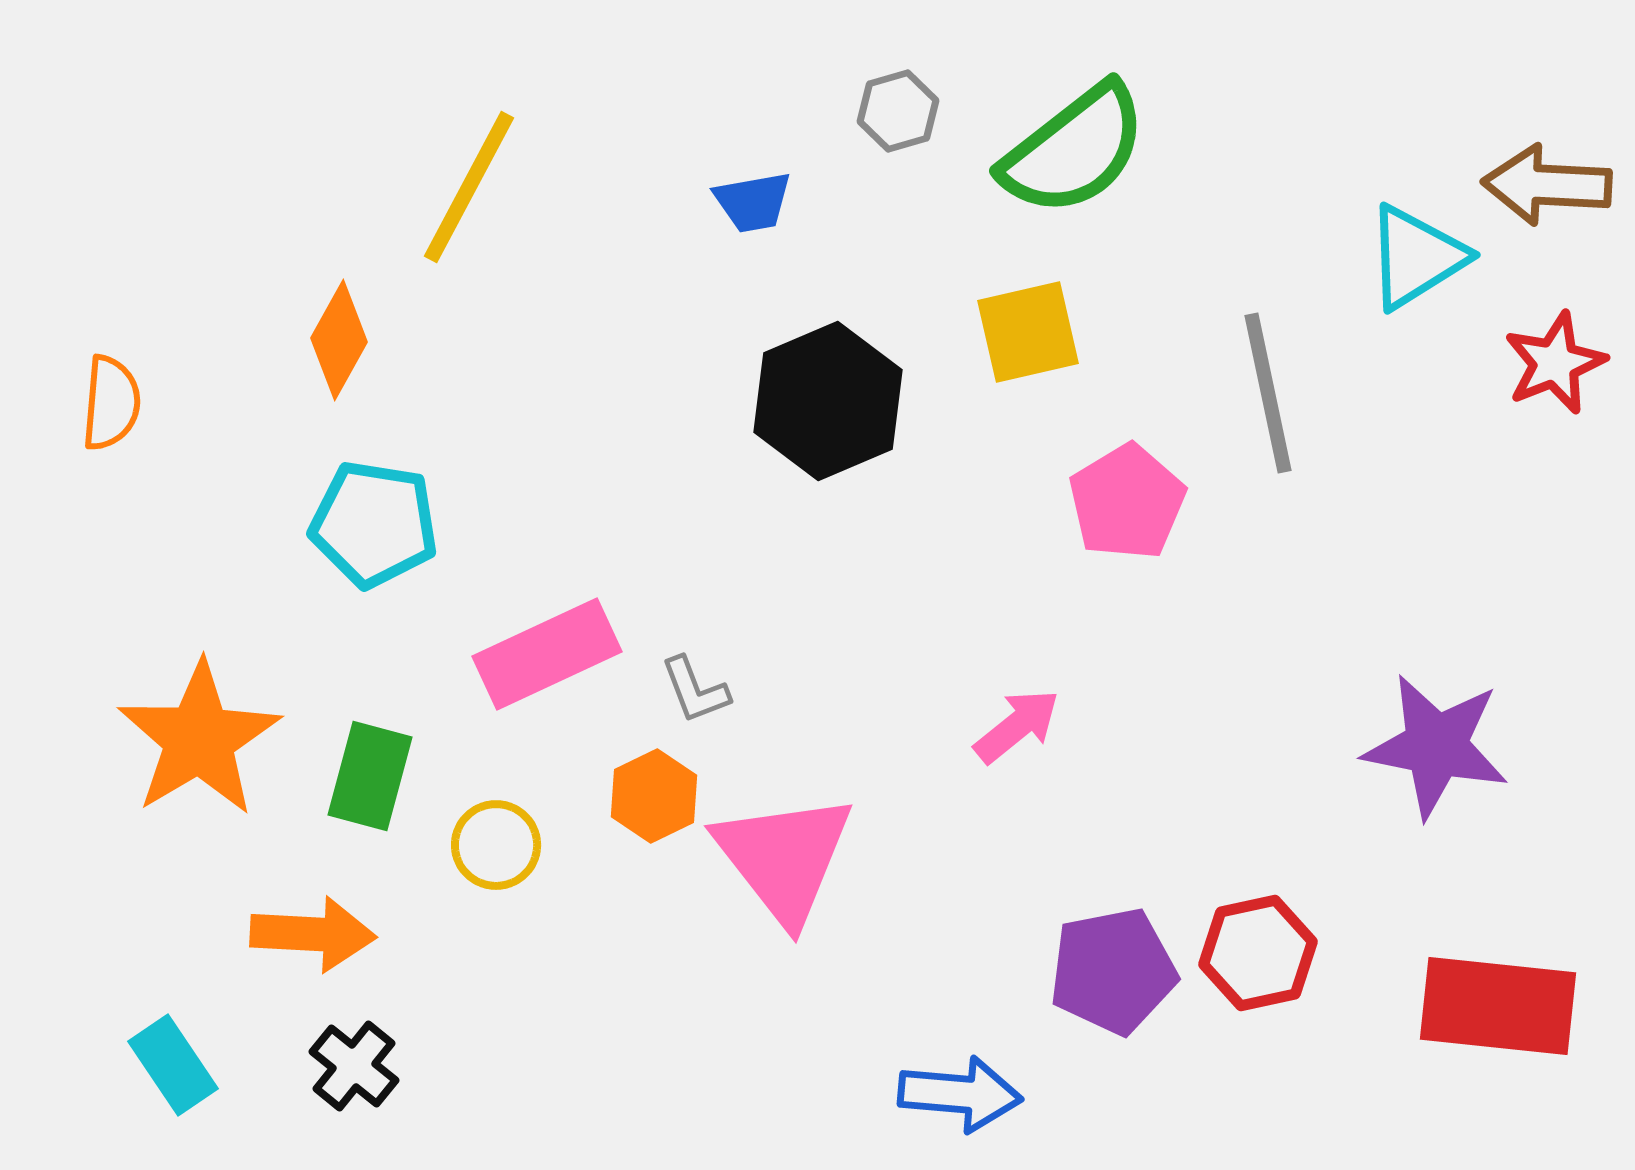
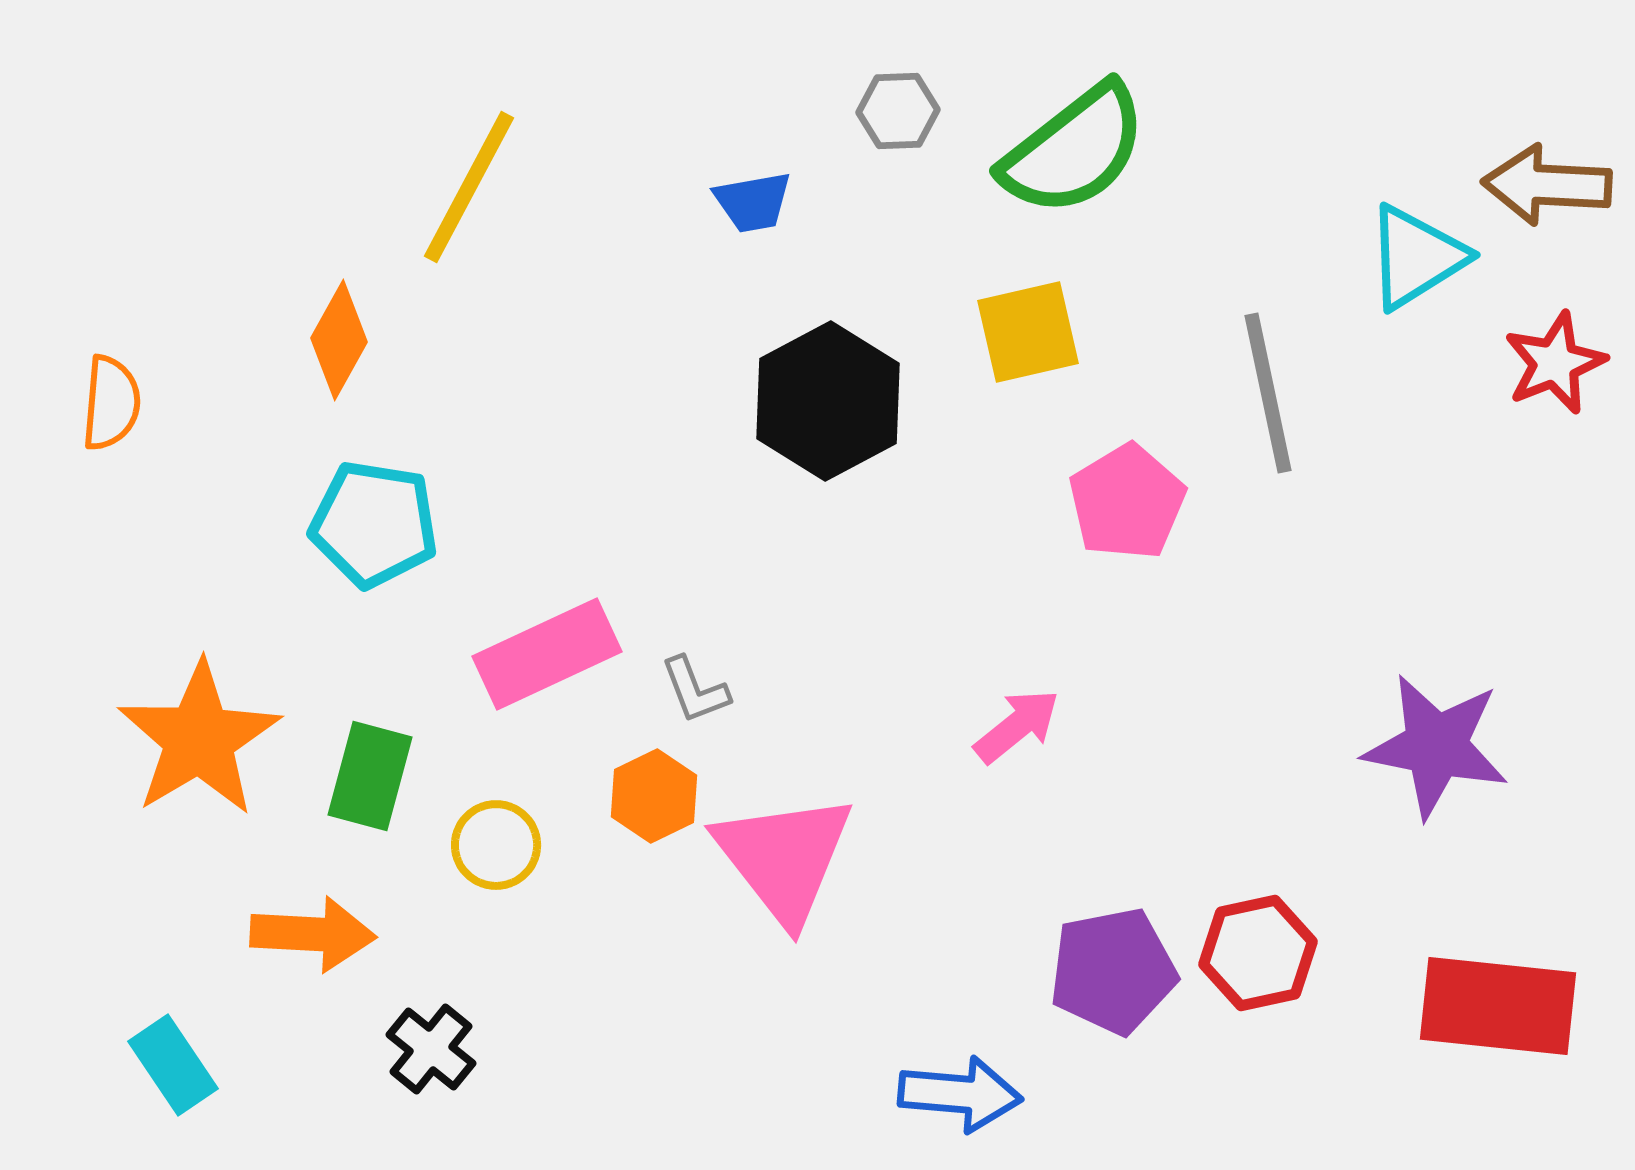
gray hexagon: rotated 14 degrees clockwise
black hexagon: rotated 5 degrees counterclockwise
black cross: moved 77 px right, 17 px up
